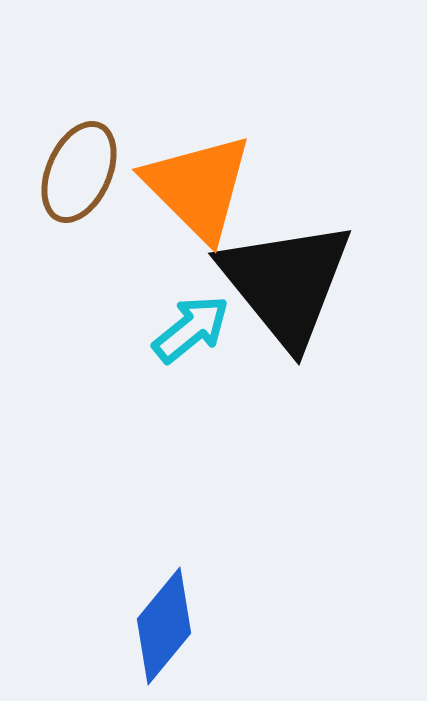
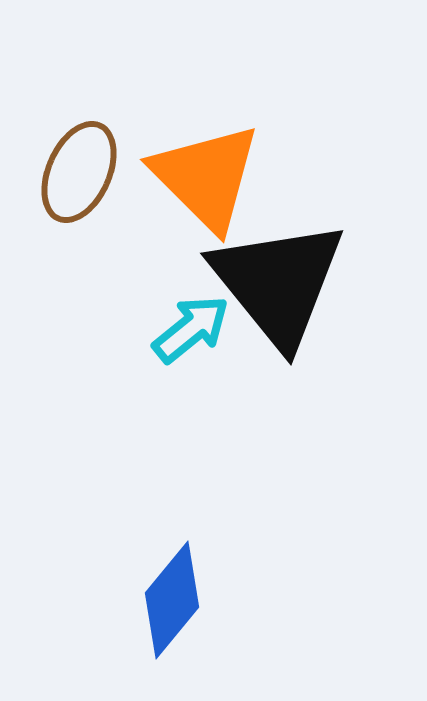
orange triangle: moved 8 px right, 10 px up
black triangle: moved 8 px left
blue diamond: moved 8 px right, 26 px up
